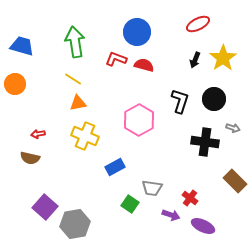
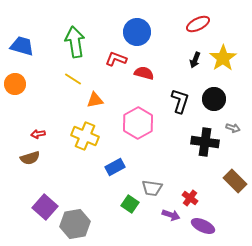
red semicircle: moved 8 px down
orange triangle: moved 17 px right, 3 px up
pink hexagon: moved 1 px left, 3 px down
brown semicircle: rotated 30 degrees counterclockwise
